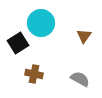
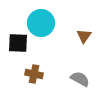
black square: rotated 35 degrees clockwise
